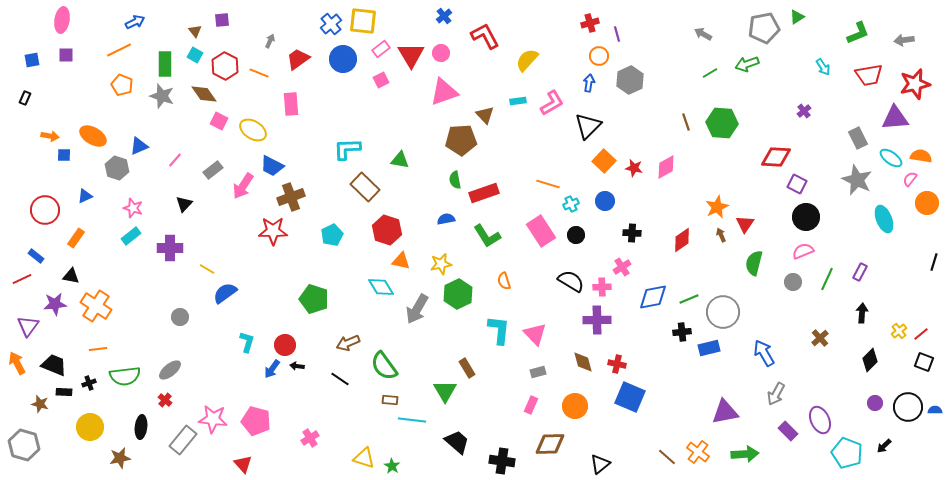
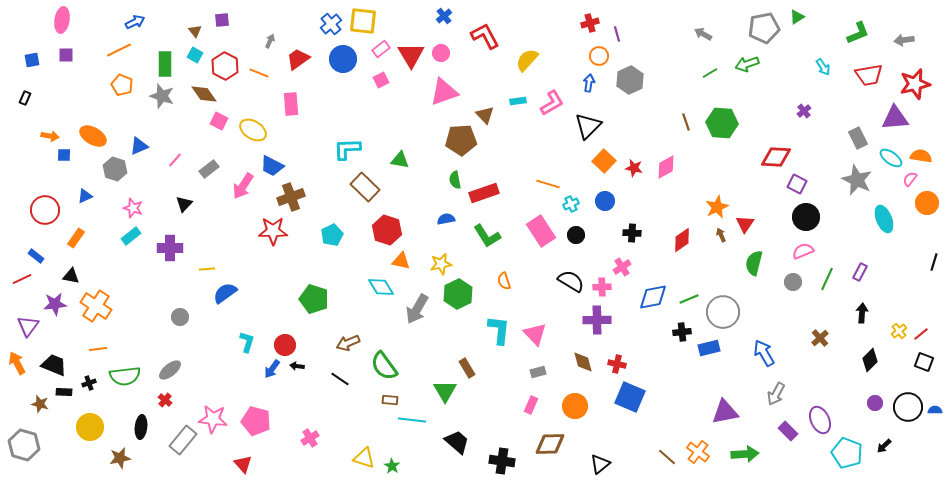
gray hexagon at (117, 168): moved 2 px left, 1 px down
gray rectangle at (213, 170): moved 4 px left, 1 px up
yellow line at (207, 269): rotated 35 degrees counterclockwise
